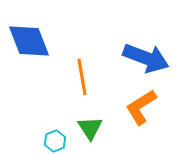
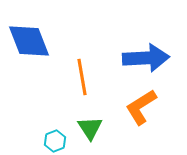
blue arrow: rotated 24 degrees counterclockwise
